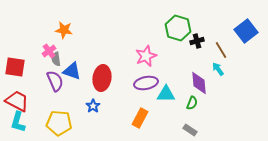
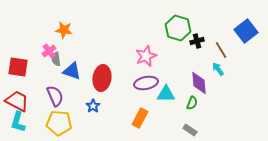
red square: moved 3 px right
purple semicircle: moved 15 px down
